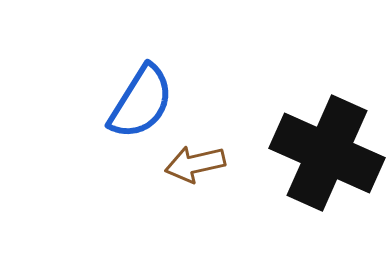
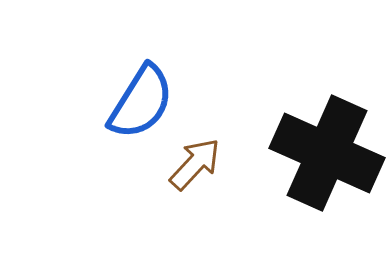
brown arrow: rotated 146 degrees clockwise
